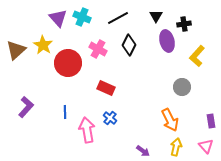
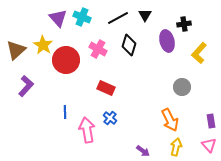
black triangle: moved 11 px left, 1 px up
black diamond: rotated 10 degrees counterclockwise
yellow L-shape: moved 2 px right, 3 px up
red circle: moved 2 px left, 3 px up
purple L-shape: moved 21 px up
pink triangle: moved 3 px right, 1 px up
